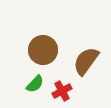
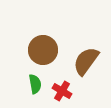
green semicircle: rotated 54 degrees counterclockwise
red cross: rotated 30 degrees counterclockwise
